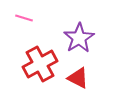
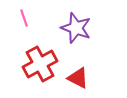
pink line: rotated 54 degrees clockwise
purple star: moved 3 px left, 10 px up; rotated 20 degrees counterclockwise
